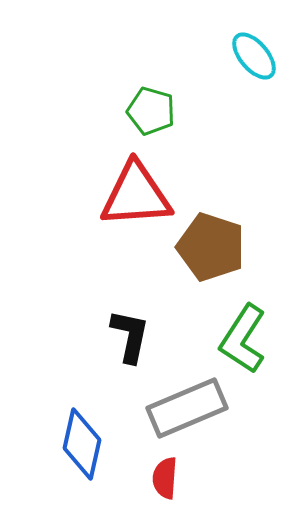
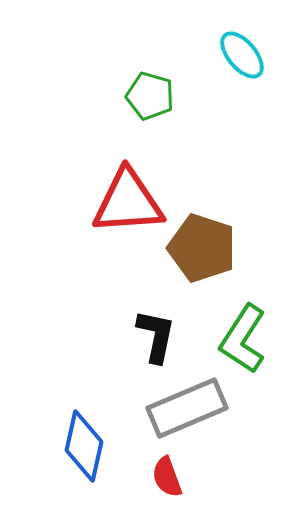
cyan ellipse: moved 12 px left, 1 px up
green pentagon: moved 1 px left, 15 px up
red triangle: moved 8 px left, 7 px down
brown pentagon: moved 9 px left, 1 px down
black L-shape: moved 26 px right
blue diamond: moved 2 px right, 2 px down
red semicircle: moved 2 px right, 1 px up; rotated 24 degrees counterclockwise
